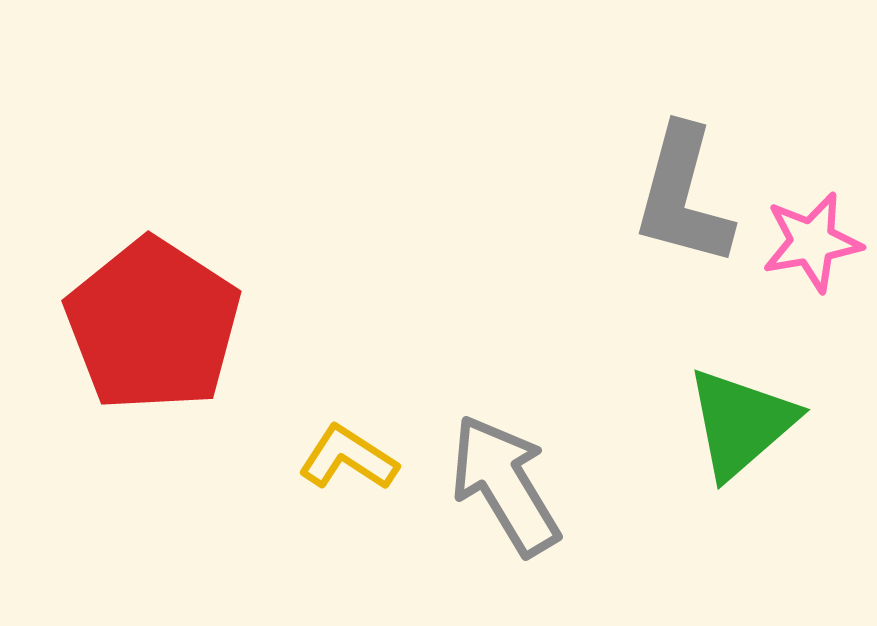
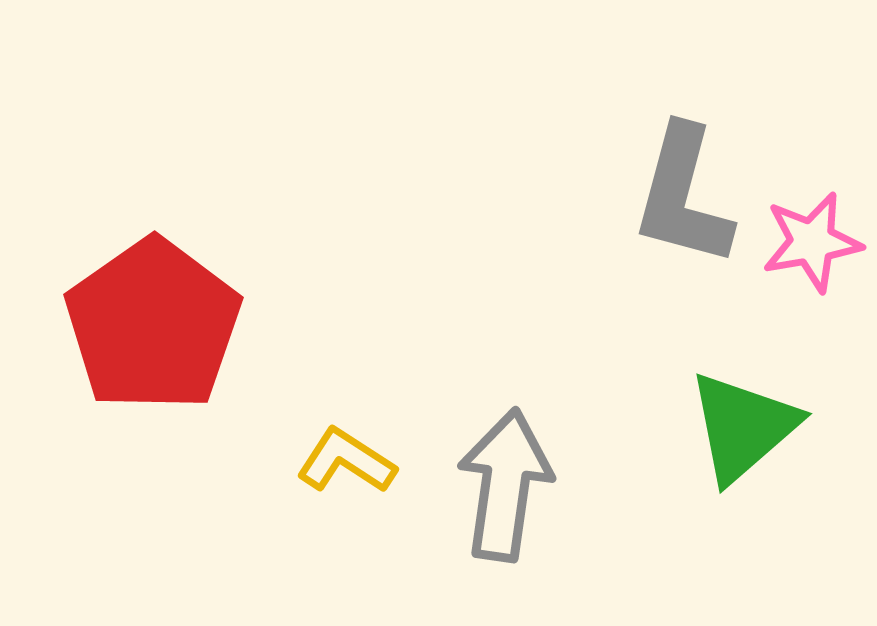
red pentagon: rotated 4 degrees clockwise
green triangle: moved 2 px right, 4 px down
yellow L-shape: moved 2 px left, 3 px down
gray arrow: rotated 39 degrees clockwise
